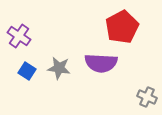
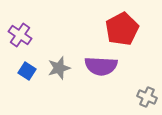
red pentagon: moved 2 px down
purple cross: moved 1 px right, 1 px up
purple semicircle: moved 3 px down
gray star: rotated 25 degrees counterclockwise
